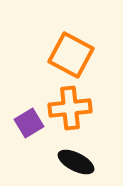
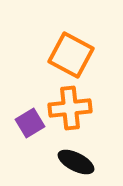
purple square: moved 1 px right
